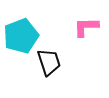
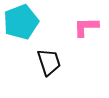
cyan pentagon: moved 14 px up
